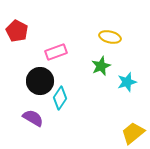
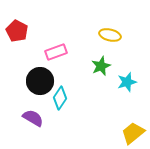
yellow ellipse: moved 2 px up
